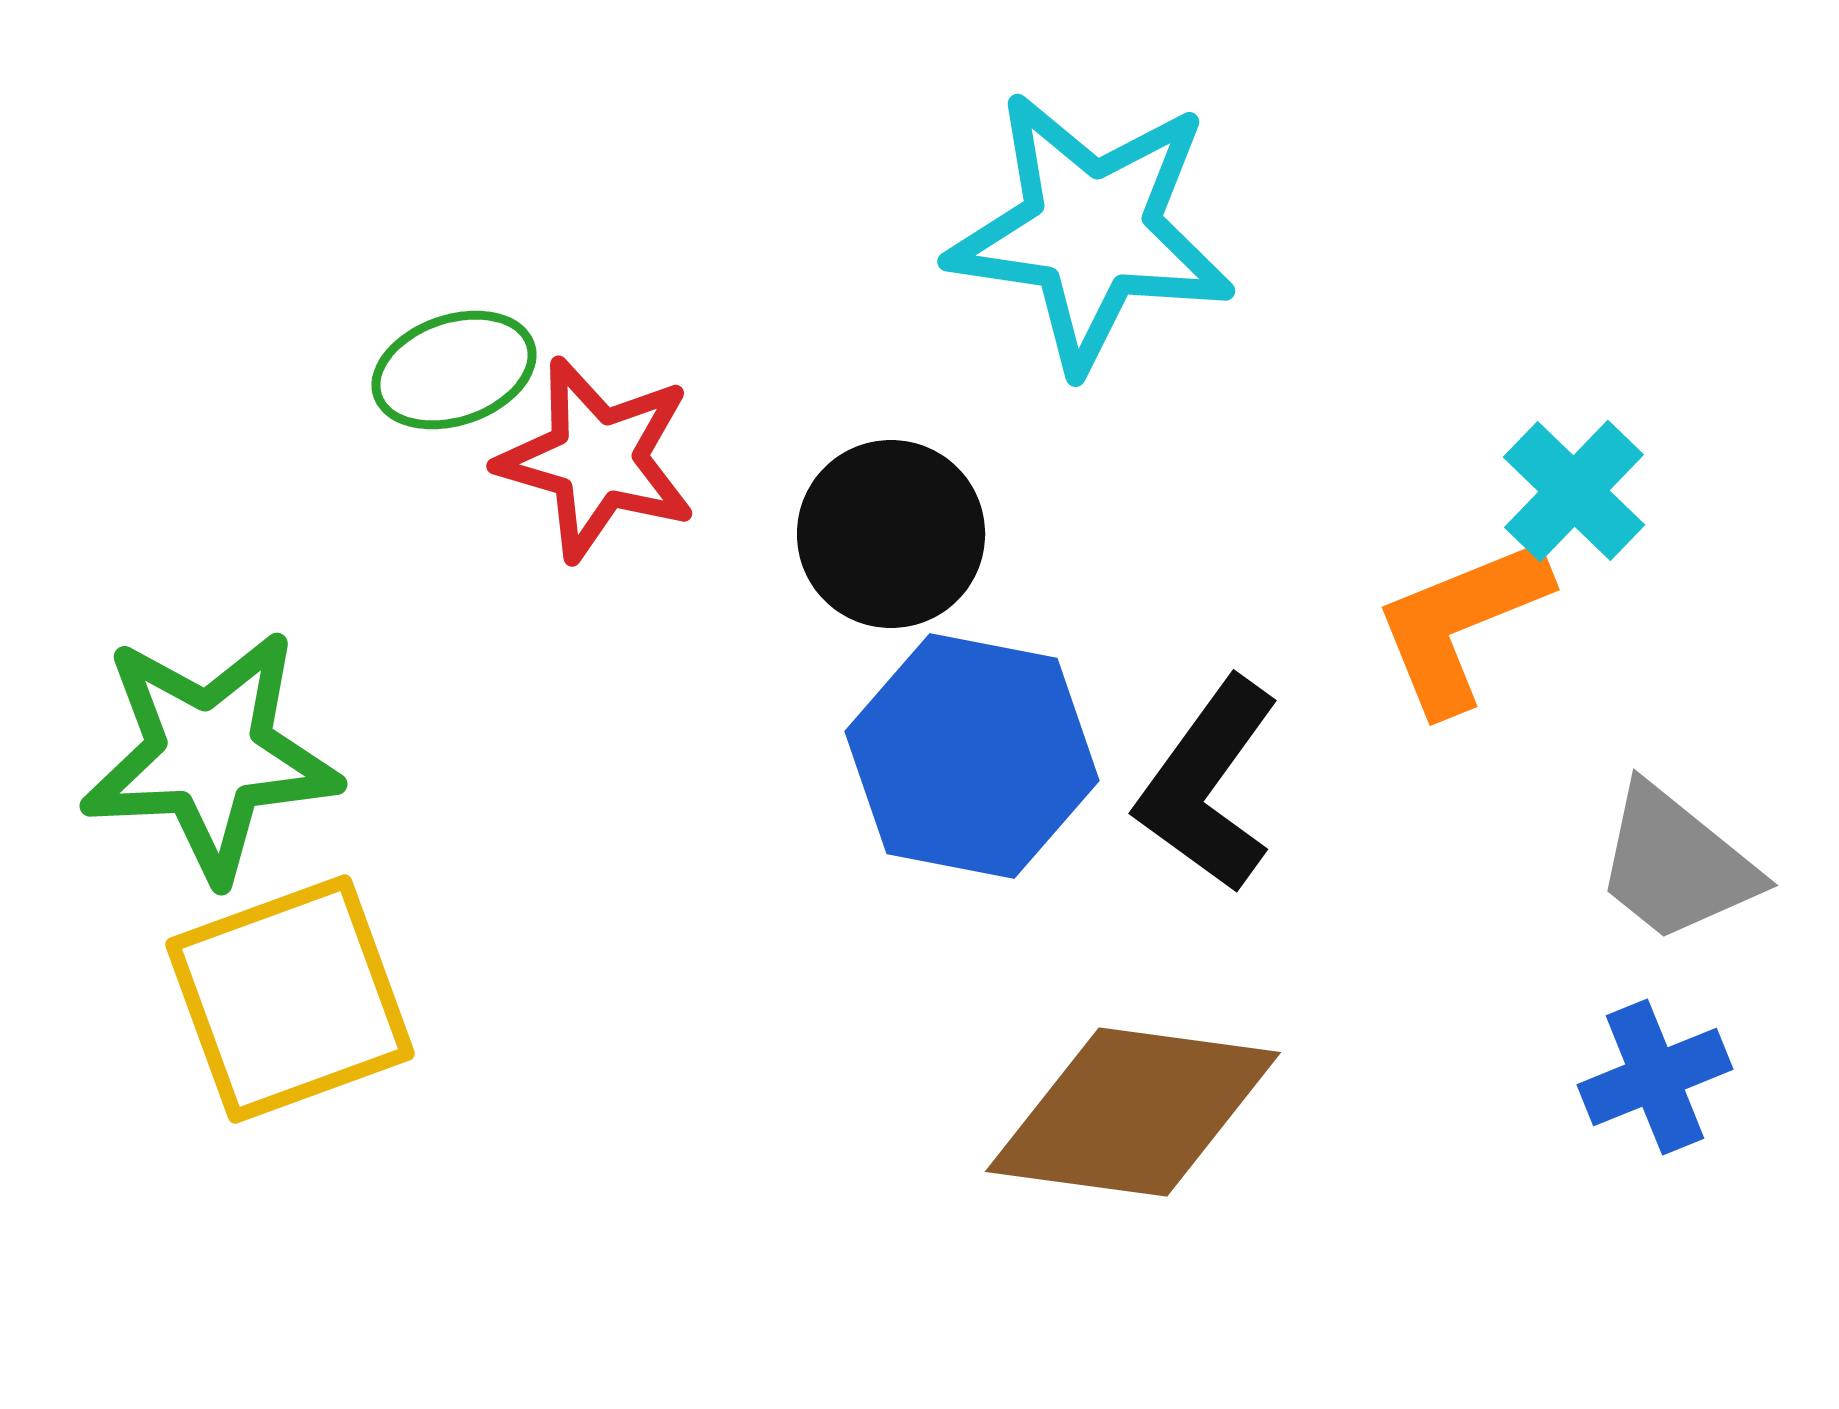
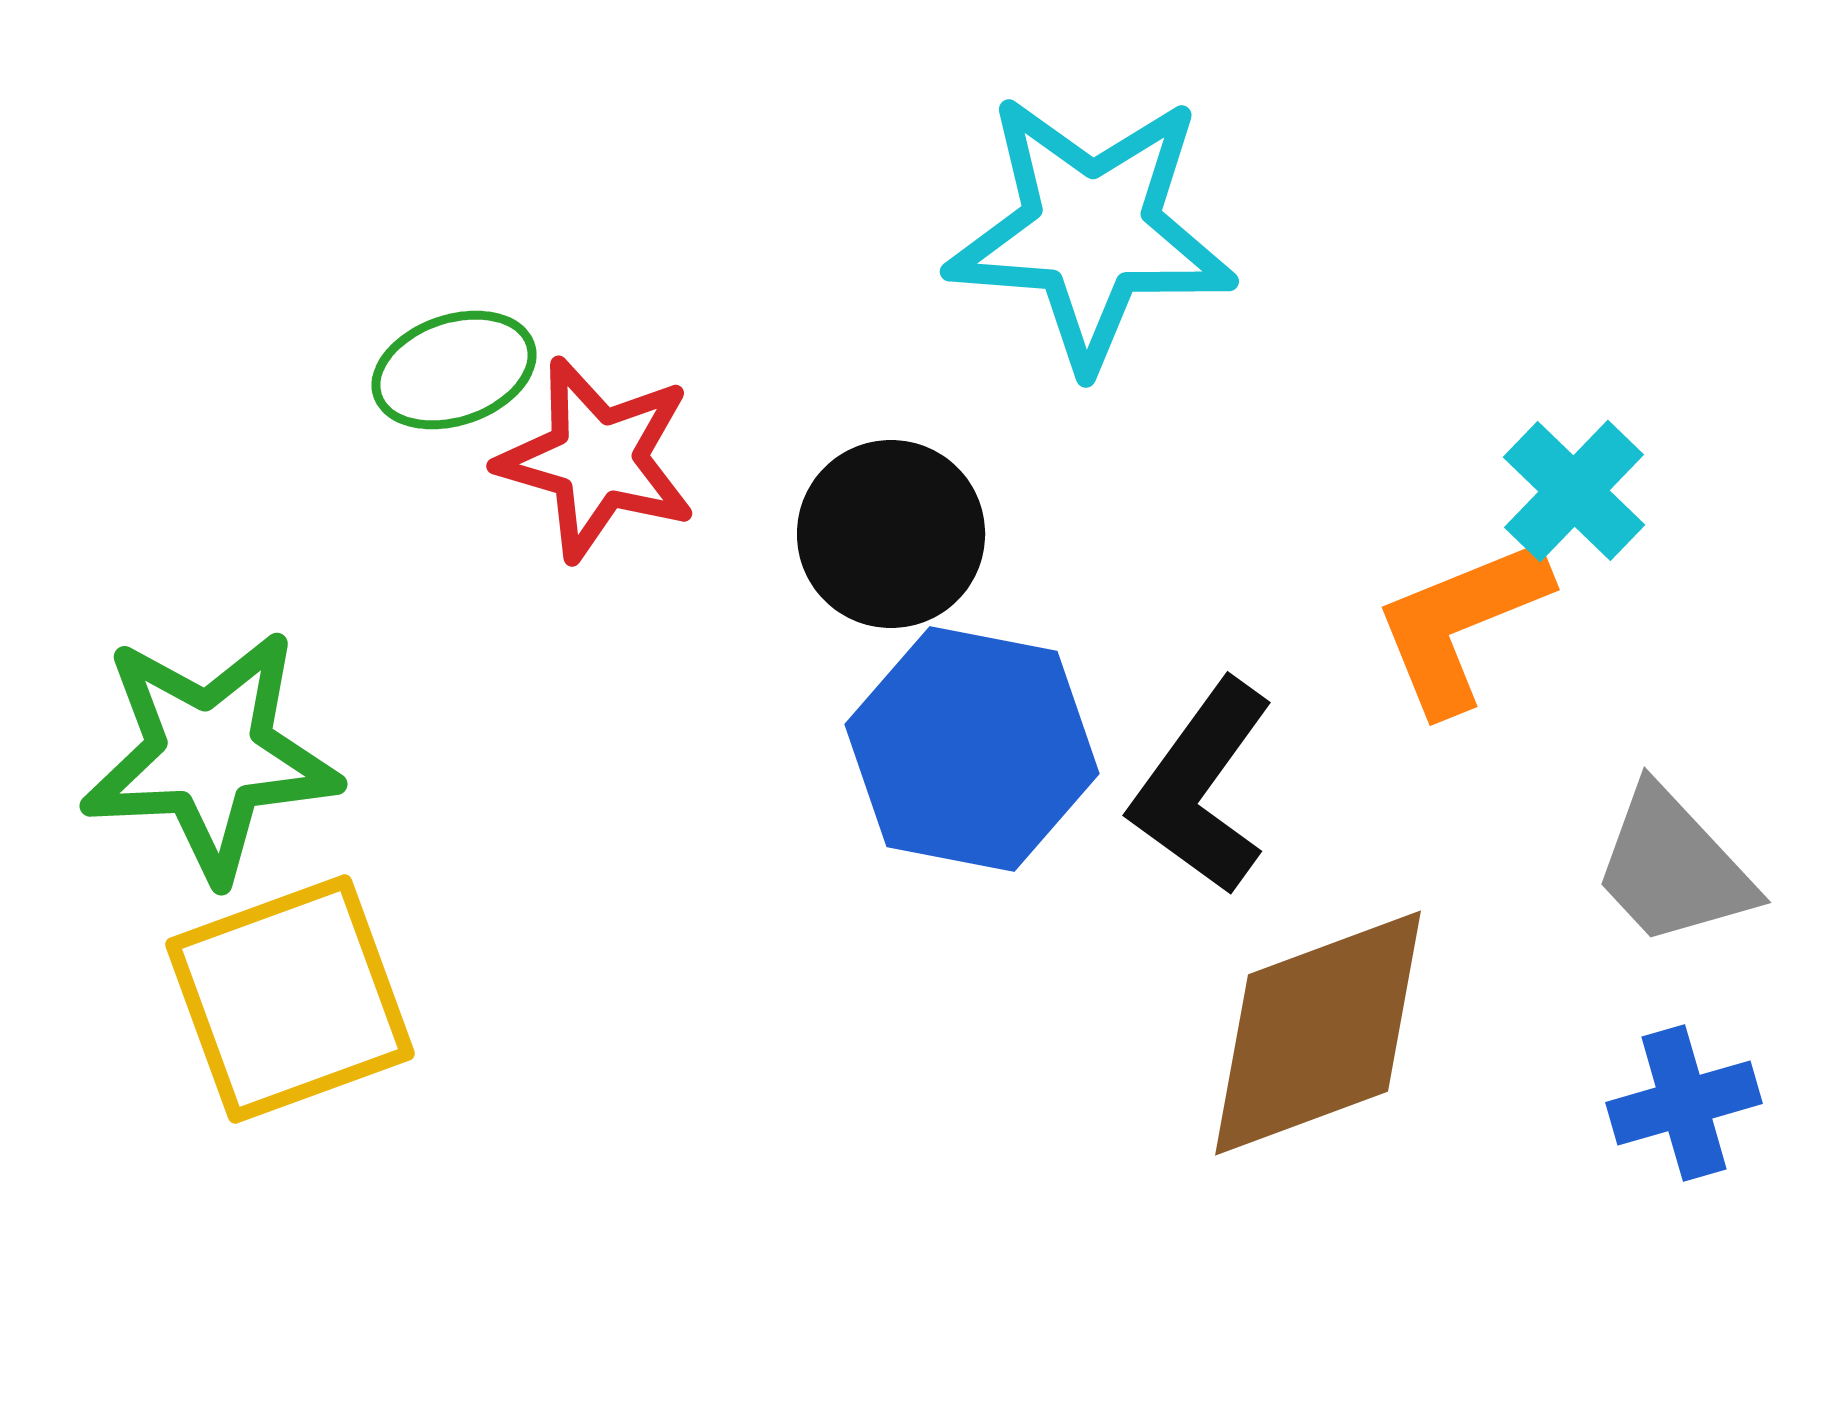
cyan star: rotated 4 degrees counterclockwise
blue hexagon: moved 7 px up
black L-shape: moved 6 px left, 2 px down
gray trapezoid: moved 3 px left, 3 px down; rotated 8 degrees clockwise
blue cross: moved 29 px right, 26 px down; rotated 6 degrees clockwise
brown diamond: moved 185 px right, 79 px up; rotated 28 degrees counterclockwise
